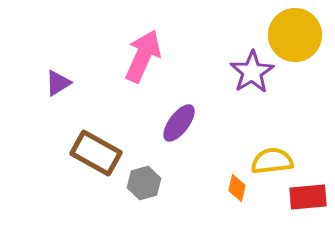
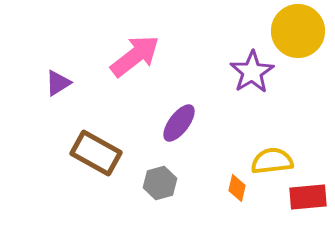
yellow circle: moved 3 px right, 4 px up
pink arrow: moved 8 px left; rotated 28 degrees clockwise
gray hexagon: moved 16 px right
